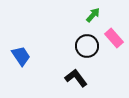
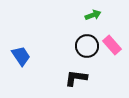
green arrow: rotated 28 degrees clockwise
pink rectangle: moved 2 px left, 7 px down
black L-shape: rotated 45 degrees counterclockwise
